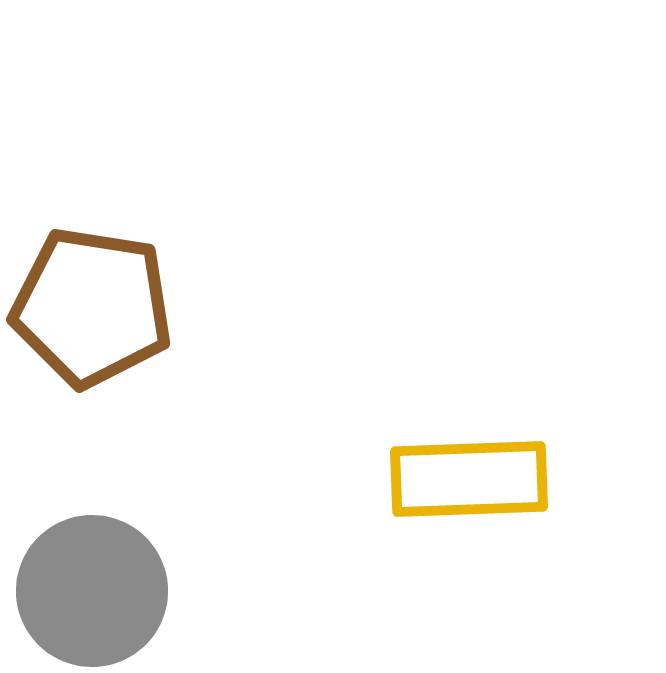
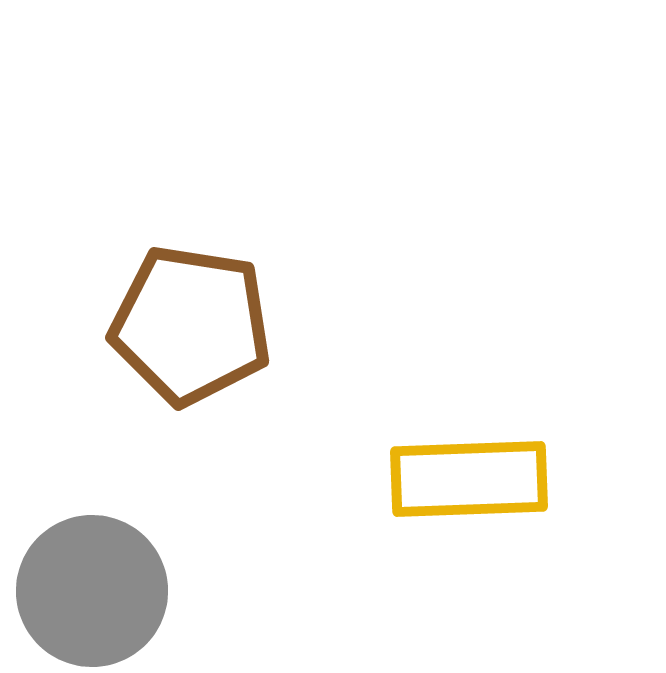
brown pentagon: moved 99 px right, 18 px down
